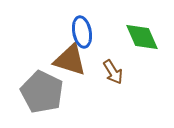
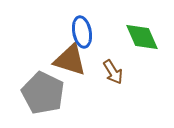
gray pentagon: moved 1 px right, 1 px down
